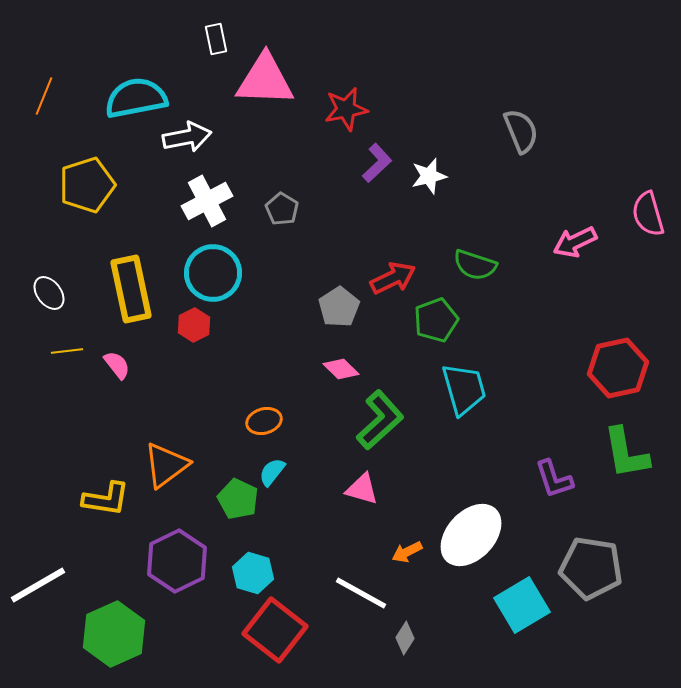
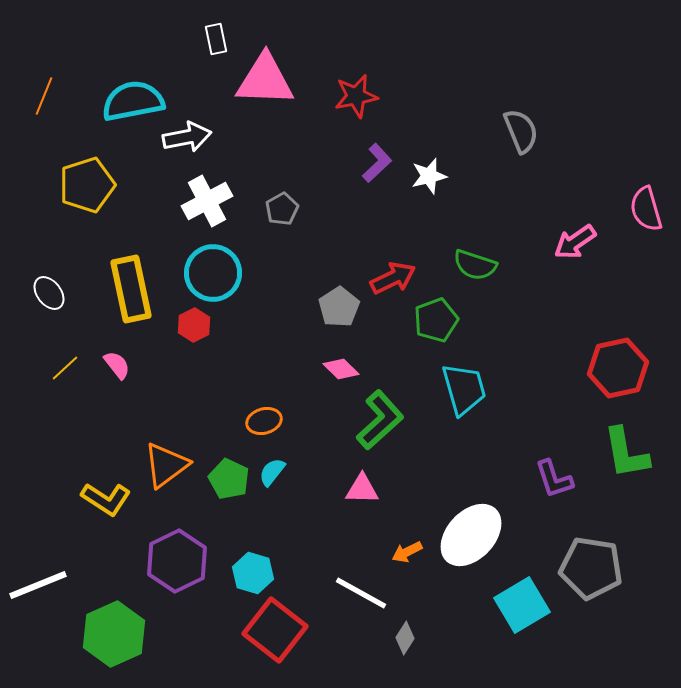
cyan semicircle at (136, 98): moved 3 px left, 3 px down
red star at (346, 109): moved 10 px right, 13 px up
gray pentagon at (282, 209): rotated 12 degrees clockwise
pink semicircle at (648, 214): moved 2 px left, 5 px up
pink arrow at (575, 242): rotated 9 degrees counterclockwise
yellow line at (67, 351): moved 2 px left, 17 px down; rotated 36 degrees counterclockwise
pink triangle at (362, 489): rotated 15 degrees counterclockwise
yellow L-shape at (106, 499): rotated 24 degrees clockwise
green pentagon at (238, 499): moved 9 px left, 20 px up
white line at (38, 585): rotated 8 degrees clockwise
